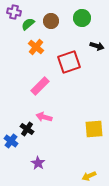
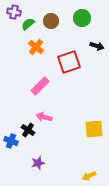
black cross: moved 1 px right, 1 px down
blue cross: rotated 16 degrees counterclockwise
purple star: rotated 24 degrees clockwise
